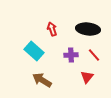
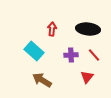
red arrow: rotated 24 degrees clockwise
